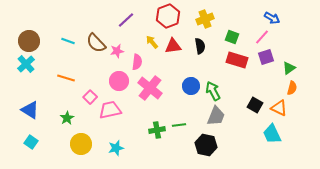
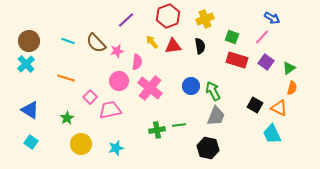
purple square: moved 5 px down; rotated 35 degrees counterclockwise
black hexagon: moved 2 px right, 3 px down
